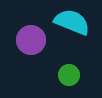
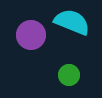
purple circle: moved 5 px up
